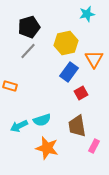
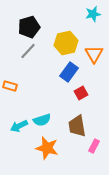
cyan star: moved 6 px right
orange triangle: moved 5 px up
